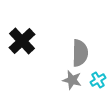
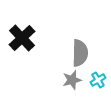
black cross: moved 3 px up
gray star: rotated 30 degrees counterclockwise
